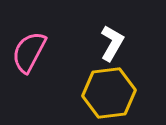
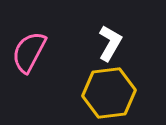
white L-shape: moved 2 px left
